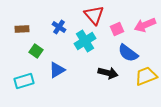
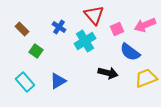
brown rectangle: rotated 48 degrees clockwise
blue semicircle: moved 2 px right, 1 px up
blue triangle: moved 1 px right, 11 px down
yellow trapezoid: moved 2 px down
cyan rectangle: moved 1 px right, 1 px down; rotated 66 degrees clockwise
